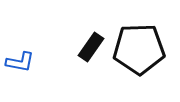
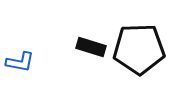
black rectangle: rotated 72 degrees clockwise
